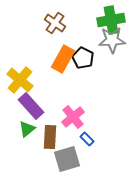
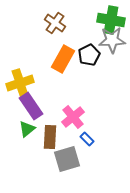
green cross: rotated 20 degrees clockwise
black pentagon: moved 6 px right, 3 px up; rotated 20 degrees clockwise
yellow cross: moved 3 px down; rotated 32 degrees clockwise
purple rectangle: rotated 8 degrees clockwise
